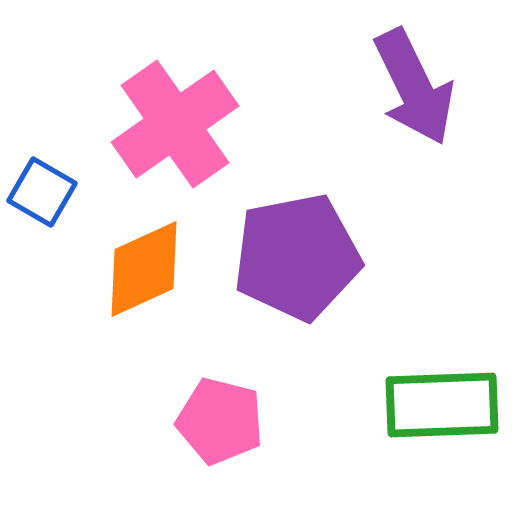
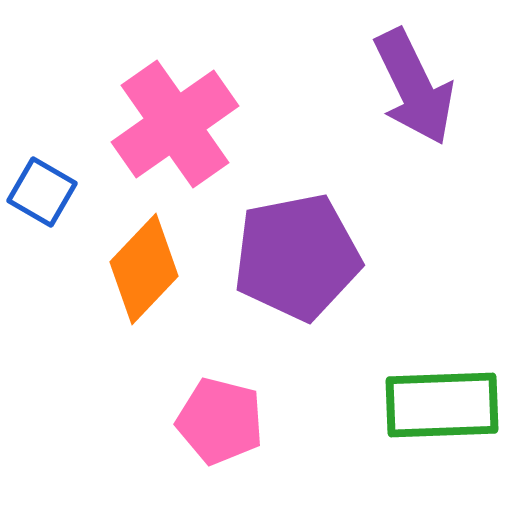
orange diamond: rotated 22 degrees counterclockwise
